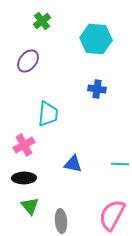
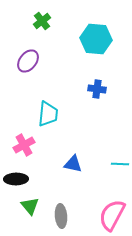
black ellipse: moved 8 px left, 1 px down
gray ellipse: moved 5 px up
